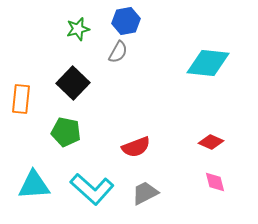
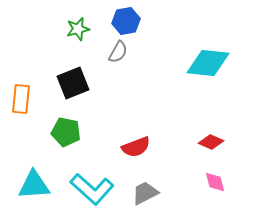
black square: rotated 24 degrees clockwise
